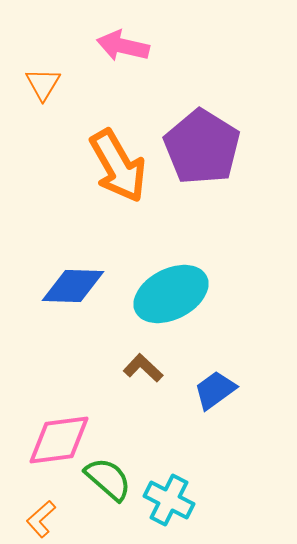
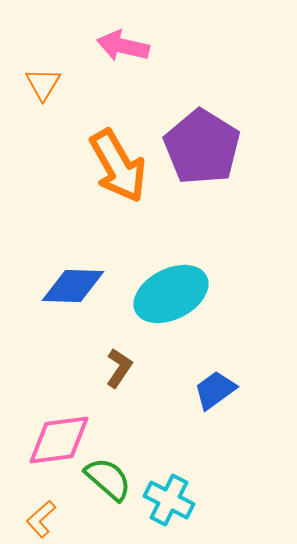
brown L-shape: moved 24 px left; rotated 81 degrees clockwise
